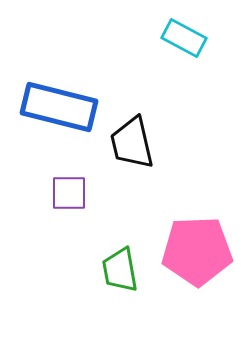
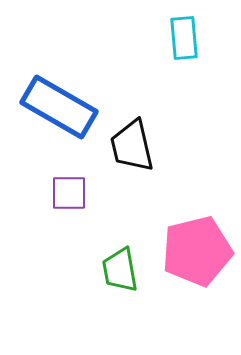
cyan rectangle: rotated 57 degrees clockwise
blue rectangle: rotated 16 degrees clockwise
black trapezoid: moved 3 px down
pink pentagon: rotated 12 degrees counterclockwise
